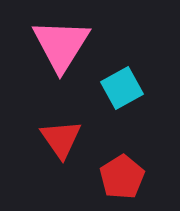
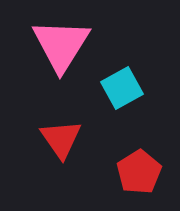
red pentagon: moved 17 px right, 5 px up
